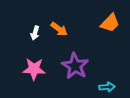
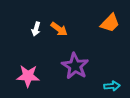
white arrow: moved 1 px right, 4 px up
pink star: moved 6 px left, 7 px down
cyan arrow: moved 5 px right, 1 px up
